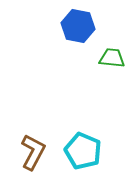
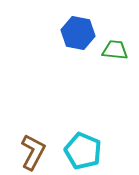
blue hexagon: moved 7 px down
green trapezoid: moved 3 px right, 8 px up
